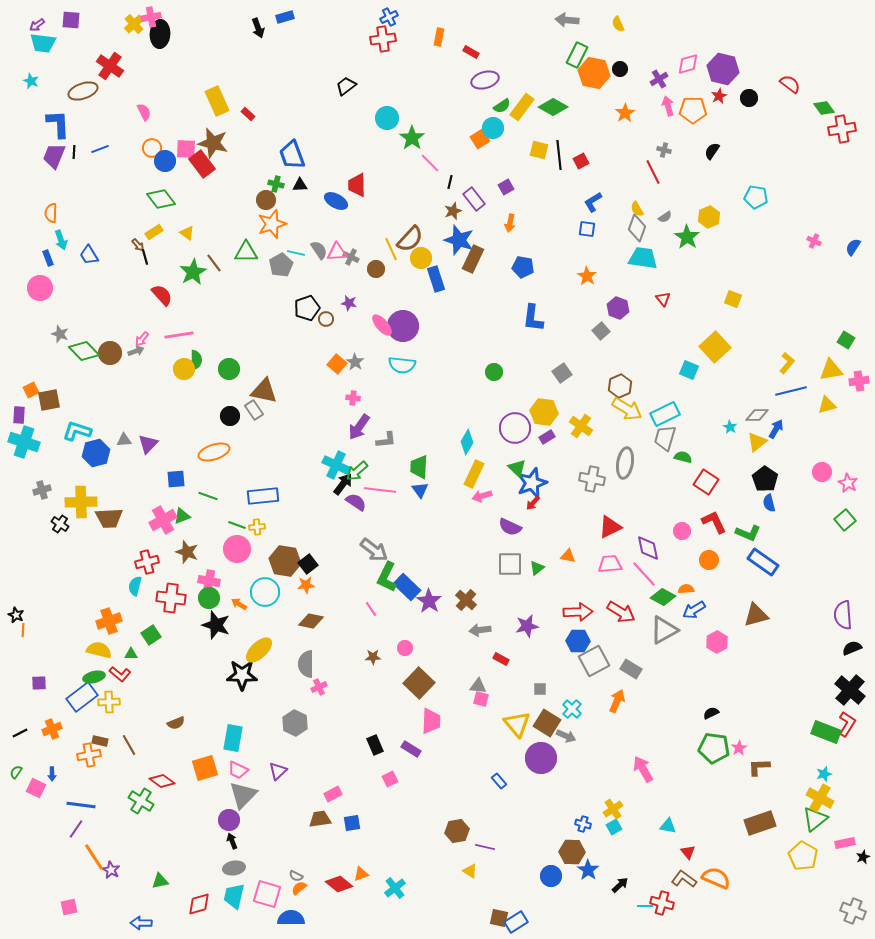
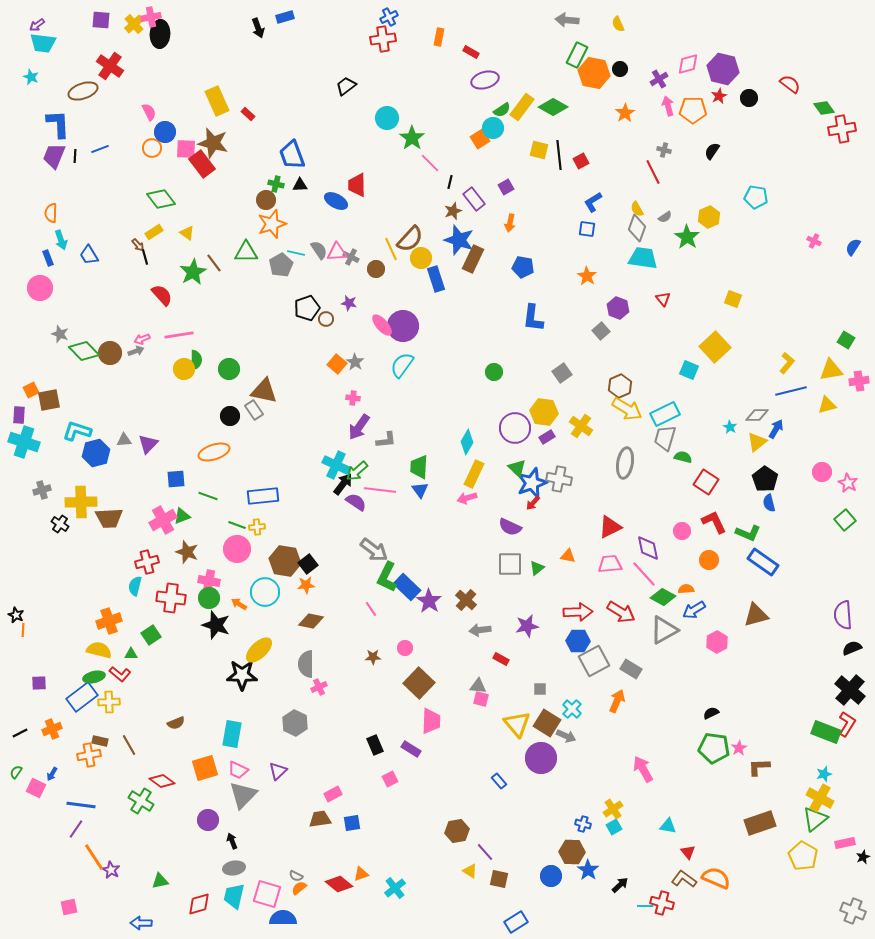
purple square at (71, 20): moved 30 px right
cyan star at (31, 81): moved 4 px up
green semicircle at (502, 106): moved 4 px down
pink semicircle at (144, 112): moved 5 px right
black line at (74, 152): moved 1 px right, 4 px down
blue circle at (165, 161): moved 29 px up
pink arrow at (142, 339): rotated 28 degrees clockwise
cyan semicircle at (402, 365): rotated 120 degrees clockwise
gray cross at (592, 479): moved 33 px left
pink arrow at (482, 496): moved 15 px left, 2 px down
cyan rectangle at (233, 738): moved 1 px left, 4 px up
blue arrow at (52, 774): rotated 32 degrees clockwise
purple circle at (229, 820): moved 21 px left
purple line at (485, 847): moved 5 px down; rotated 36 degrees clockwise
blue semicircle at (291, 918): moved 8 px left
brown square at (499, 918): moved 39 px up
